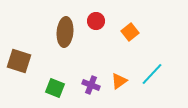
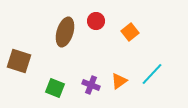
brown ellipse: rotated 12 degrees clockwise
